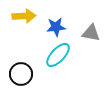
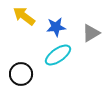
yellow arrow: rotated 140 degrees counterclockwise
gray triangle: rotated 42 degrees counterclockwise
cyan ellipse: rotated 12 degrees clockwise
